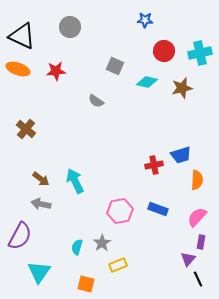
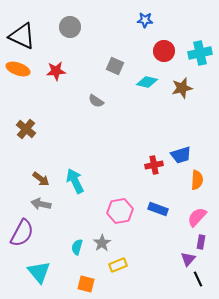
purple semicircle: moved 2 px right, 3 px up
cyan triangle: rotated 15 degrees counterclockwise
